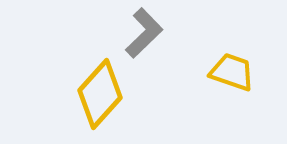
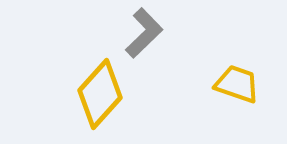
yellow trapezoid: moved 5 px right, 12 px down
